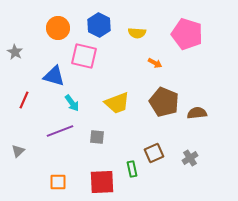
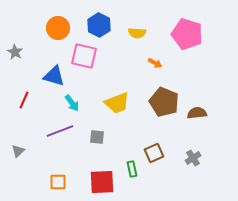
gray cross: moved 3 px right
